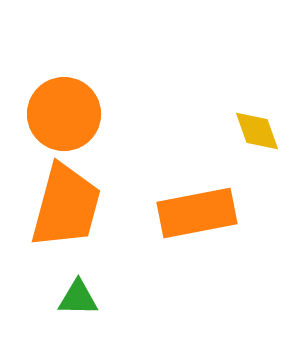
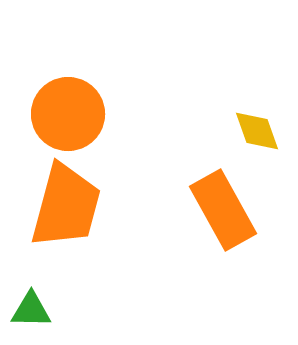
orange circle: moved 4 px right
orange rectangle: moved 26 px right, 3 px up; rotated 72 degrees clockwise
green triangle: moved 47 px left, 12 px down
